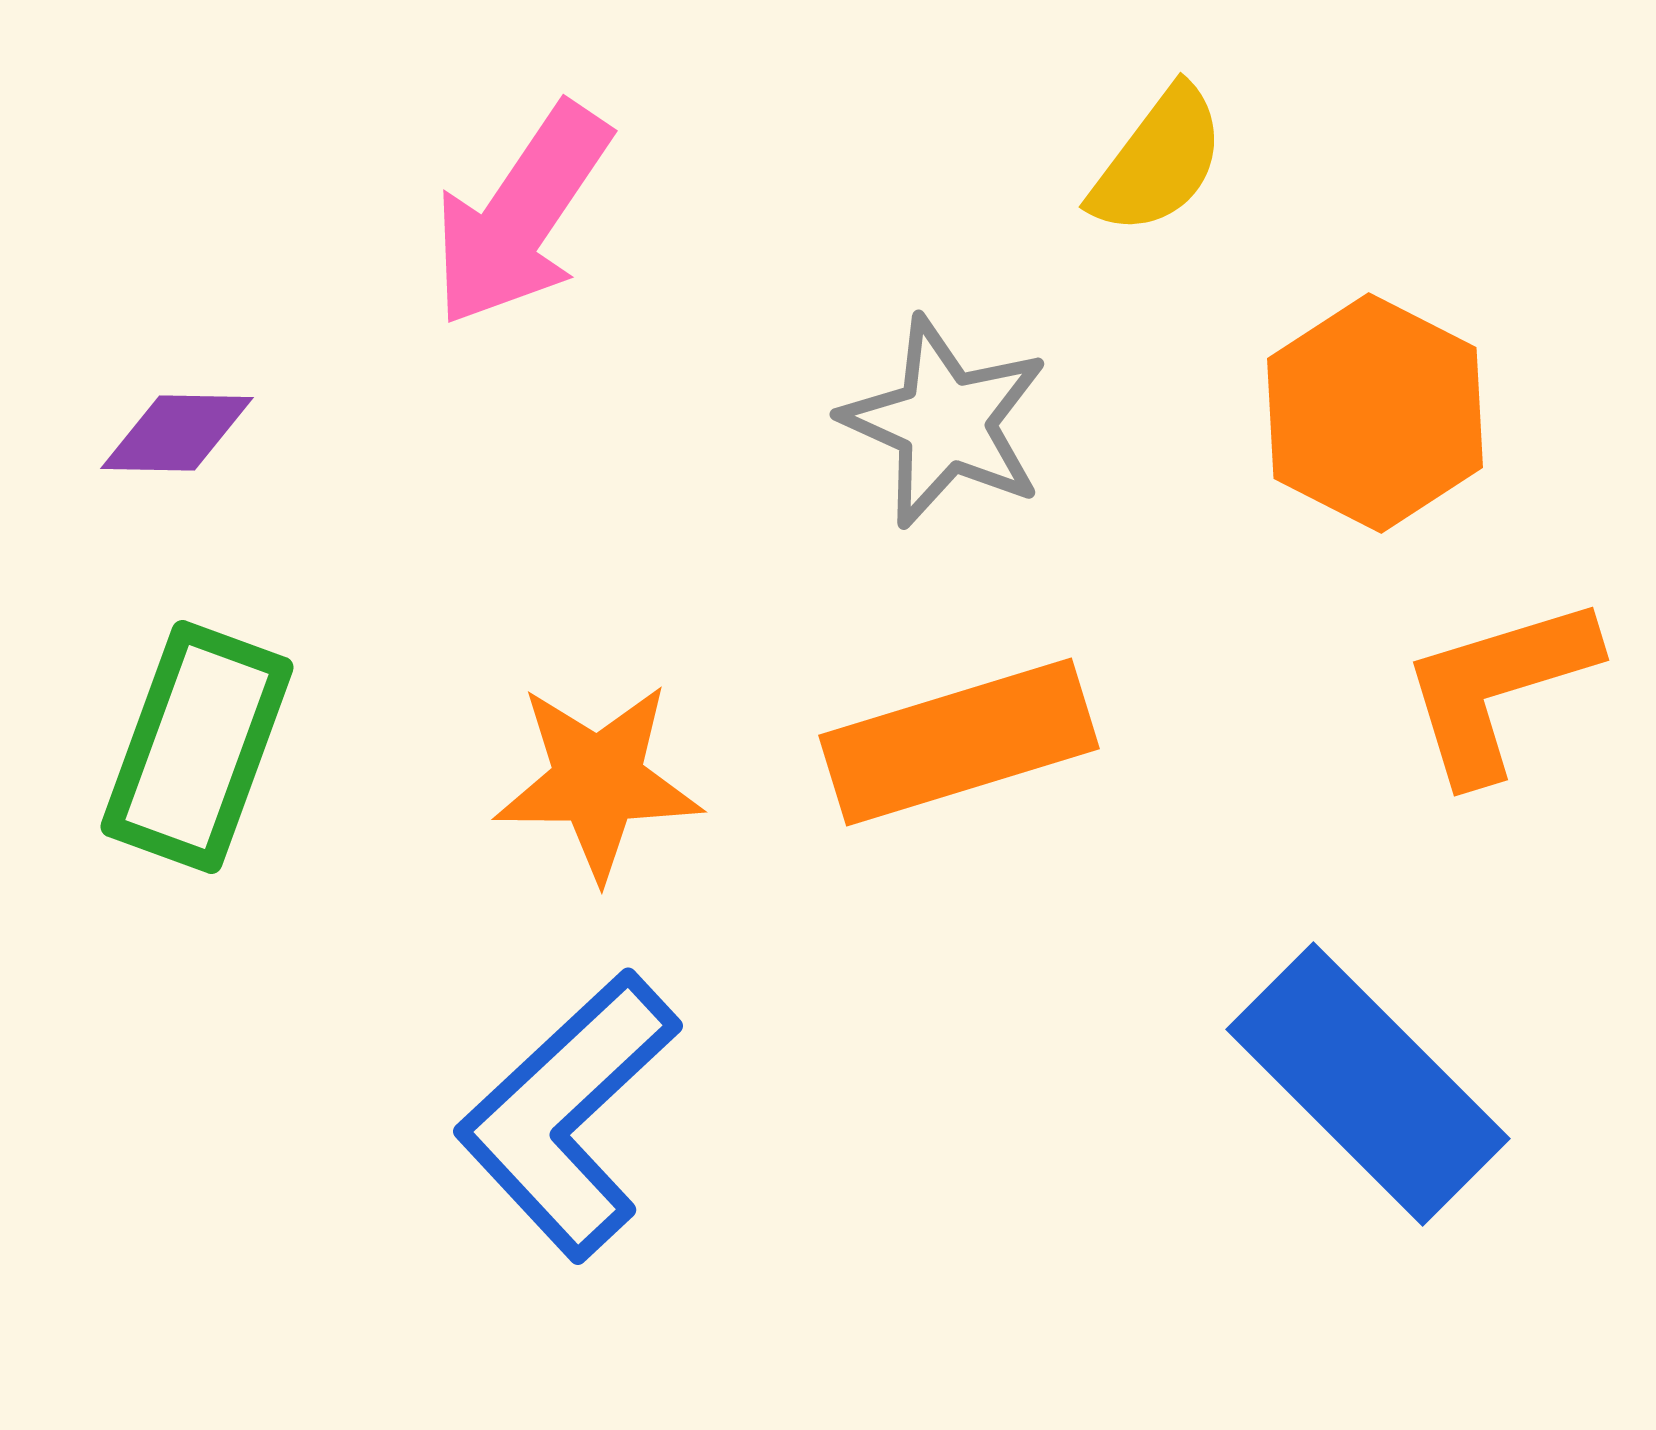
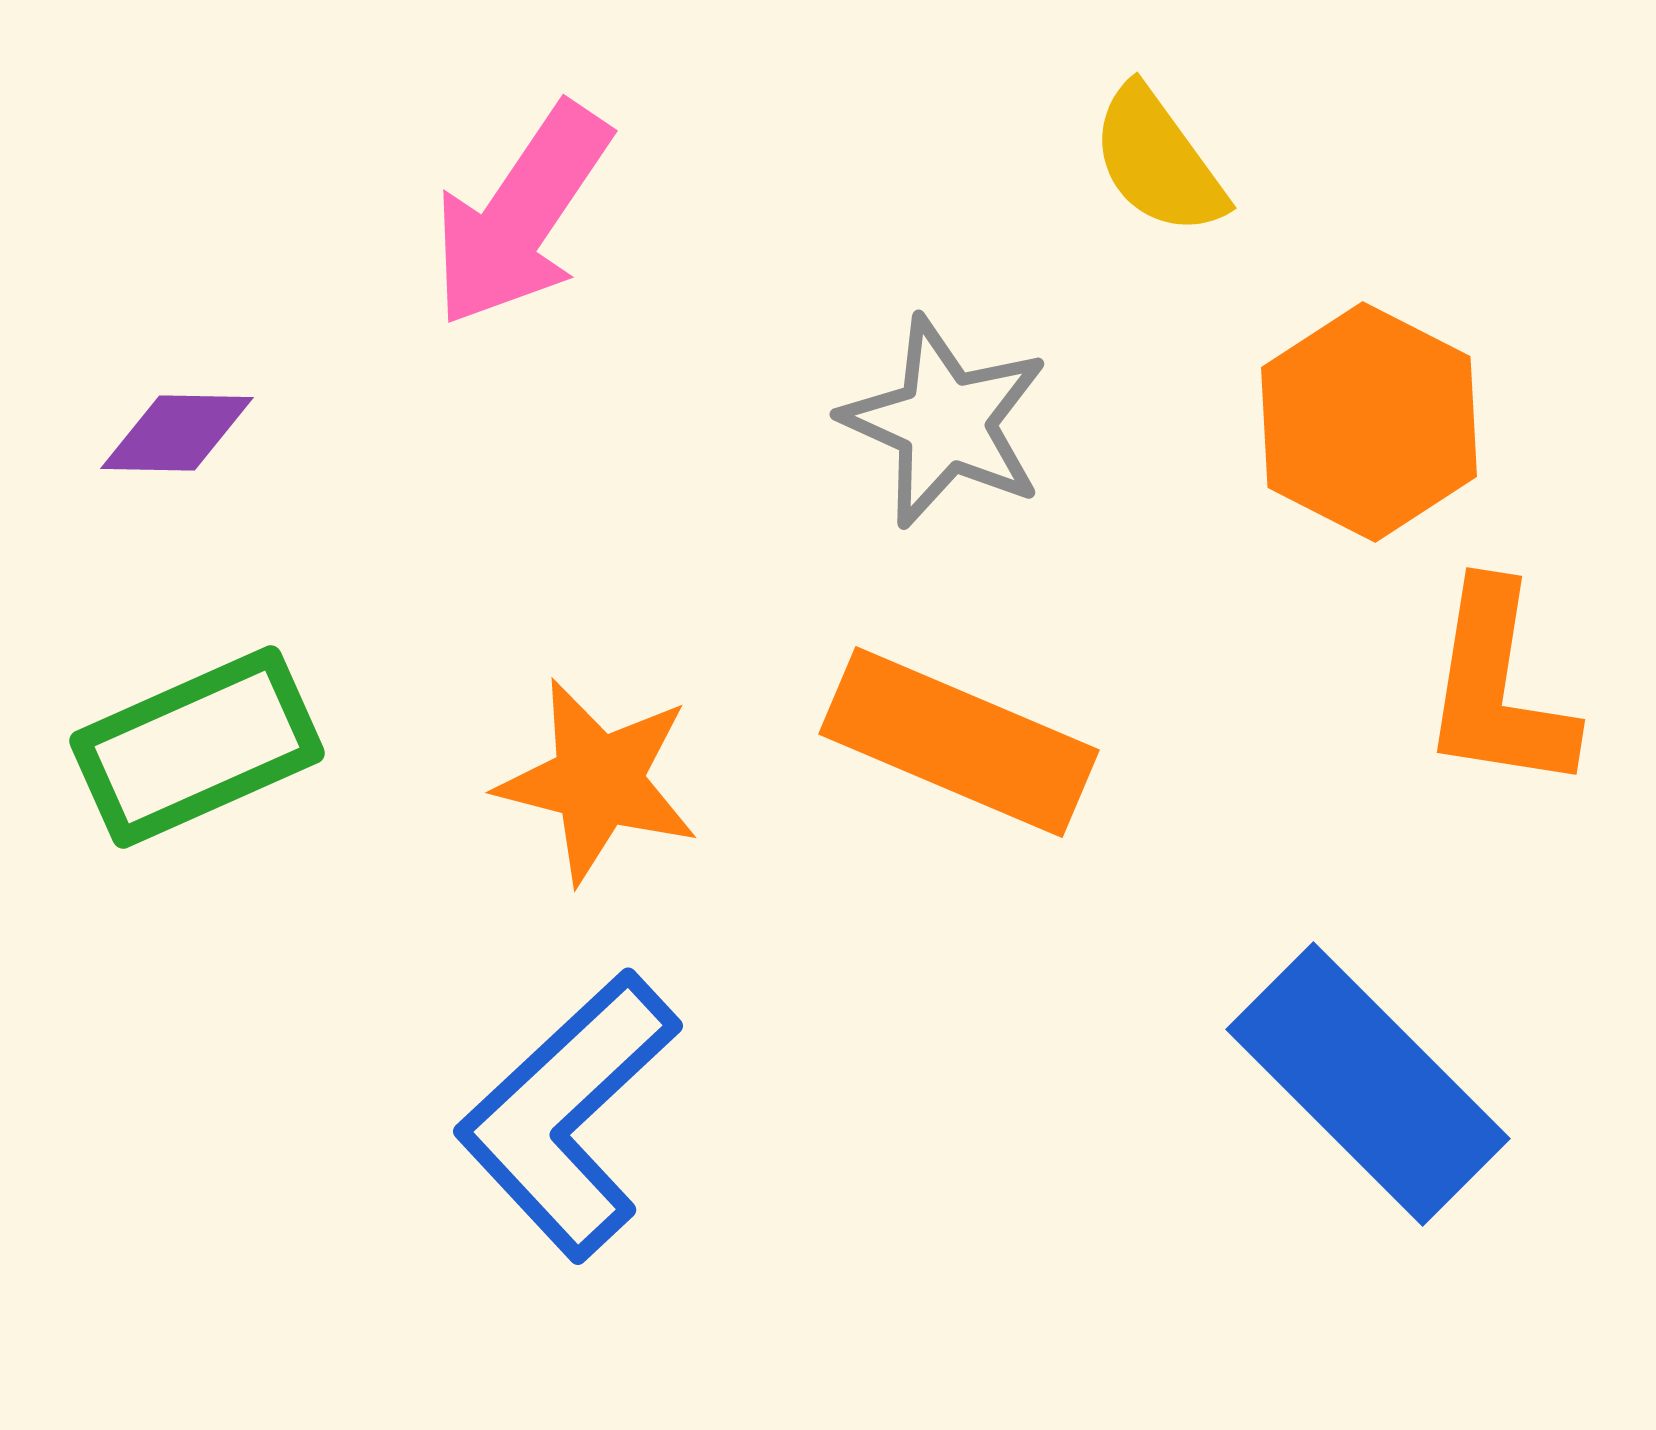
yellow semicircle: rotated 107 degrees clockwise
orange hexagon: moved 6 px left, 9 px down
orange L-shape: rotated 64 degrees counterclockwise
orange rectangle: rotated 40 degrees clockwise
green rectangle: rotated 46 degrees clockwise
orange star: rotated 14 degrees clockwise
